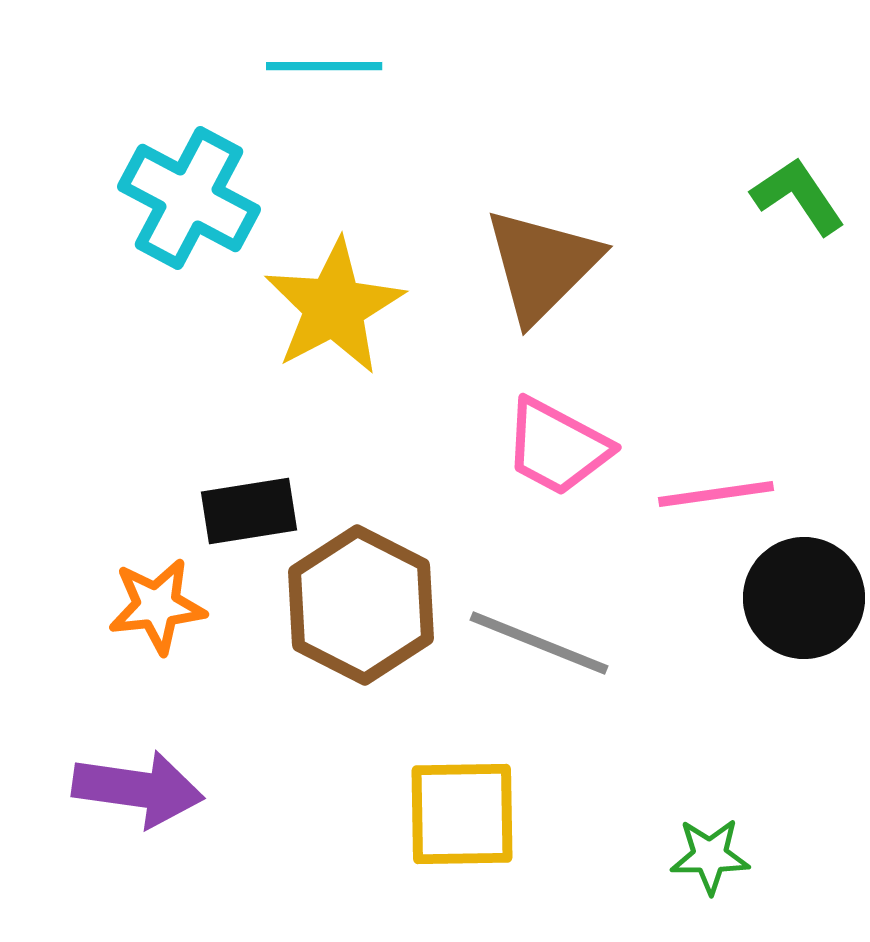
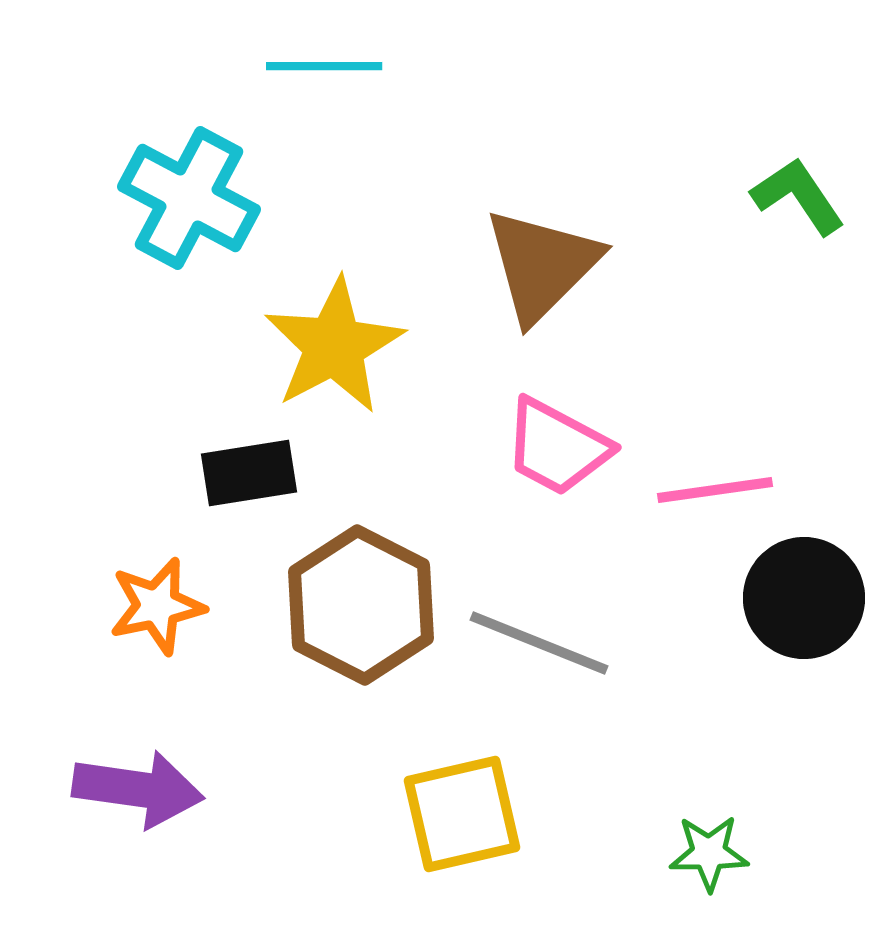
yellow star: moved 39 px down
pink line: moved 1 px left, 4 px up
black rectangle: moved 38 px up
orange star: rotated 6 degrees counterclockwise
yellow square: rotated 12 degrees counterclockwise
green star: moved 1 px left, 3 px up
